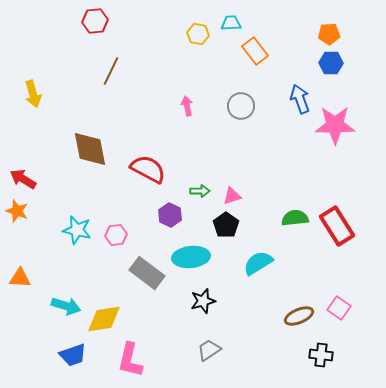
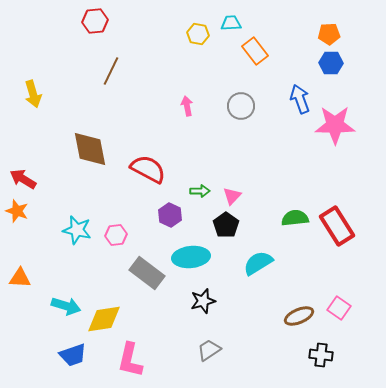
pink triangle: rotated 30 degrees counterclockwise
